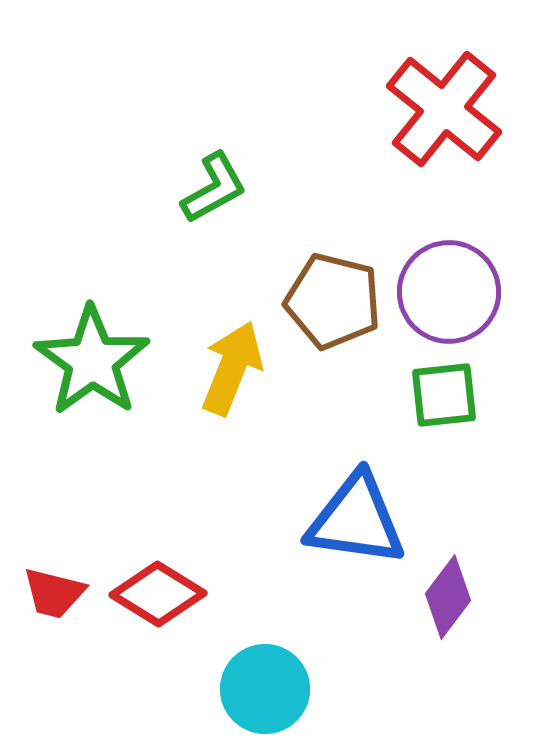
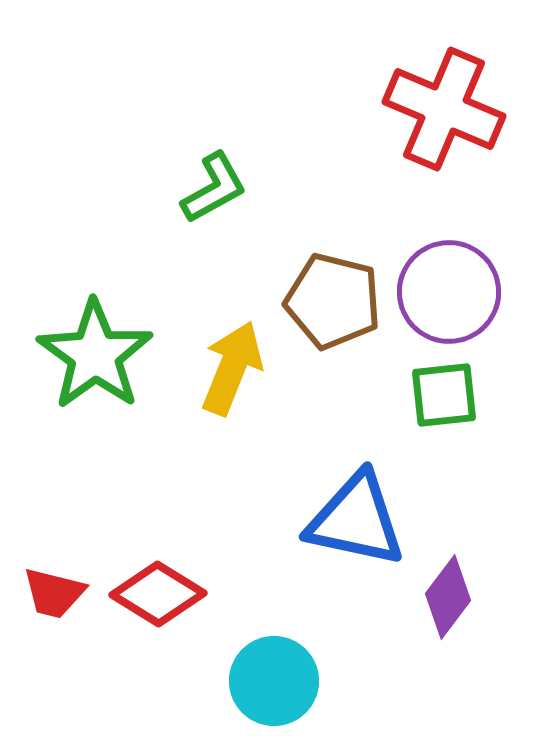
red cross: rotated 16 degrees counterclockwise
green star: moved 3 px right, 6 px up
blue triangle: rotated 4 degrees clockwise
cyan circle: moved 9 px right, 8 px up
